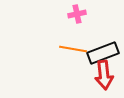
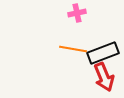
pink cross: moved 1 px up
red arrow: moved 2 px down; rotated 16 degrees counterclockwise
